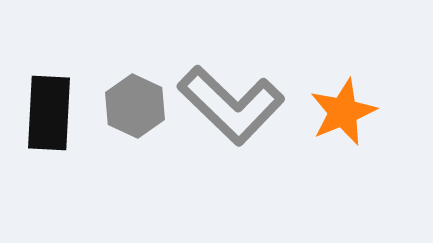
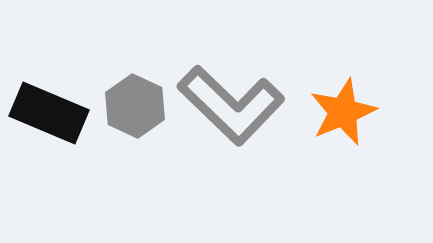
black rectangle: rotated 70 degrees counterclockwise
